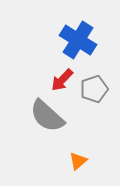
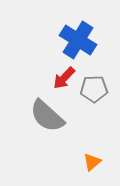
red arrow: moved 2 px right, 2 px up
gray pentagon: rotated 16 degrees clockwise
orange triangle: moved 14 px right, 1 px down
